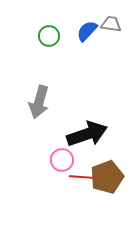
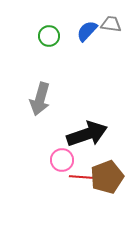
gray arrow: moved 1 px right, 3 px up
